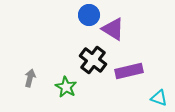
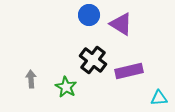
purple triangle: moved 8 px right, 5 px up
gray arrow: moved 1 px right, 1 px down; rotated 18 degrees counterclockwise
cyan triangle: rotated 24 degrees counterclockwise
